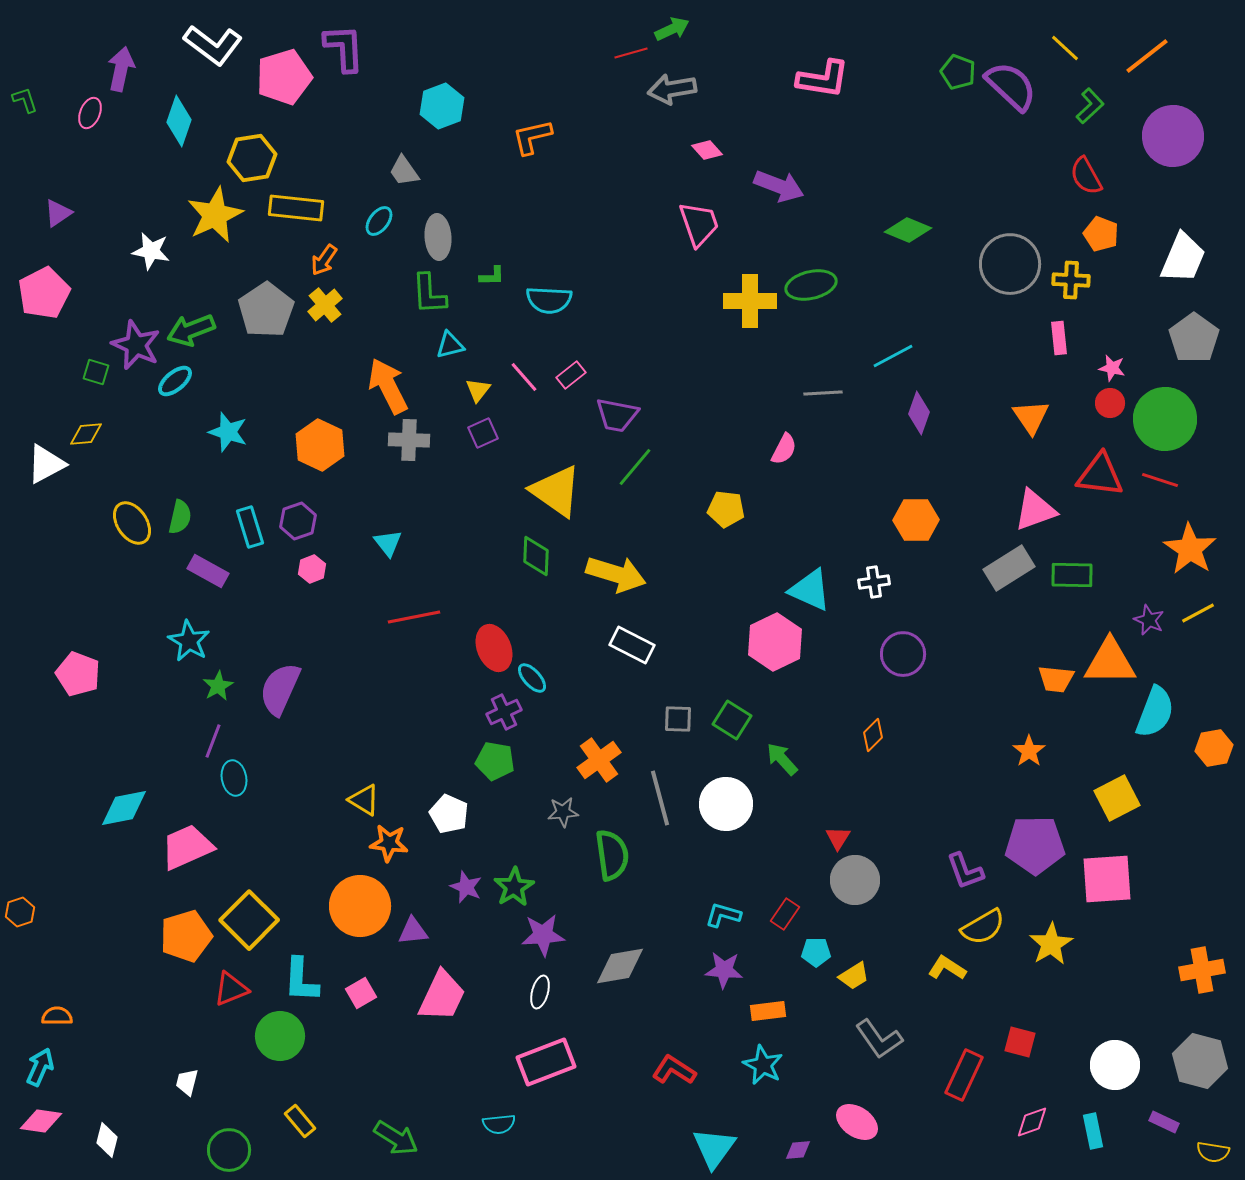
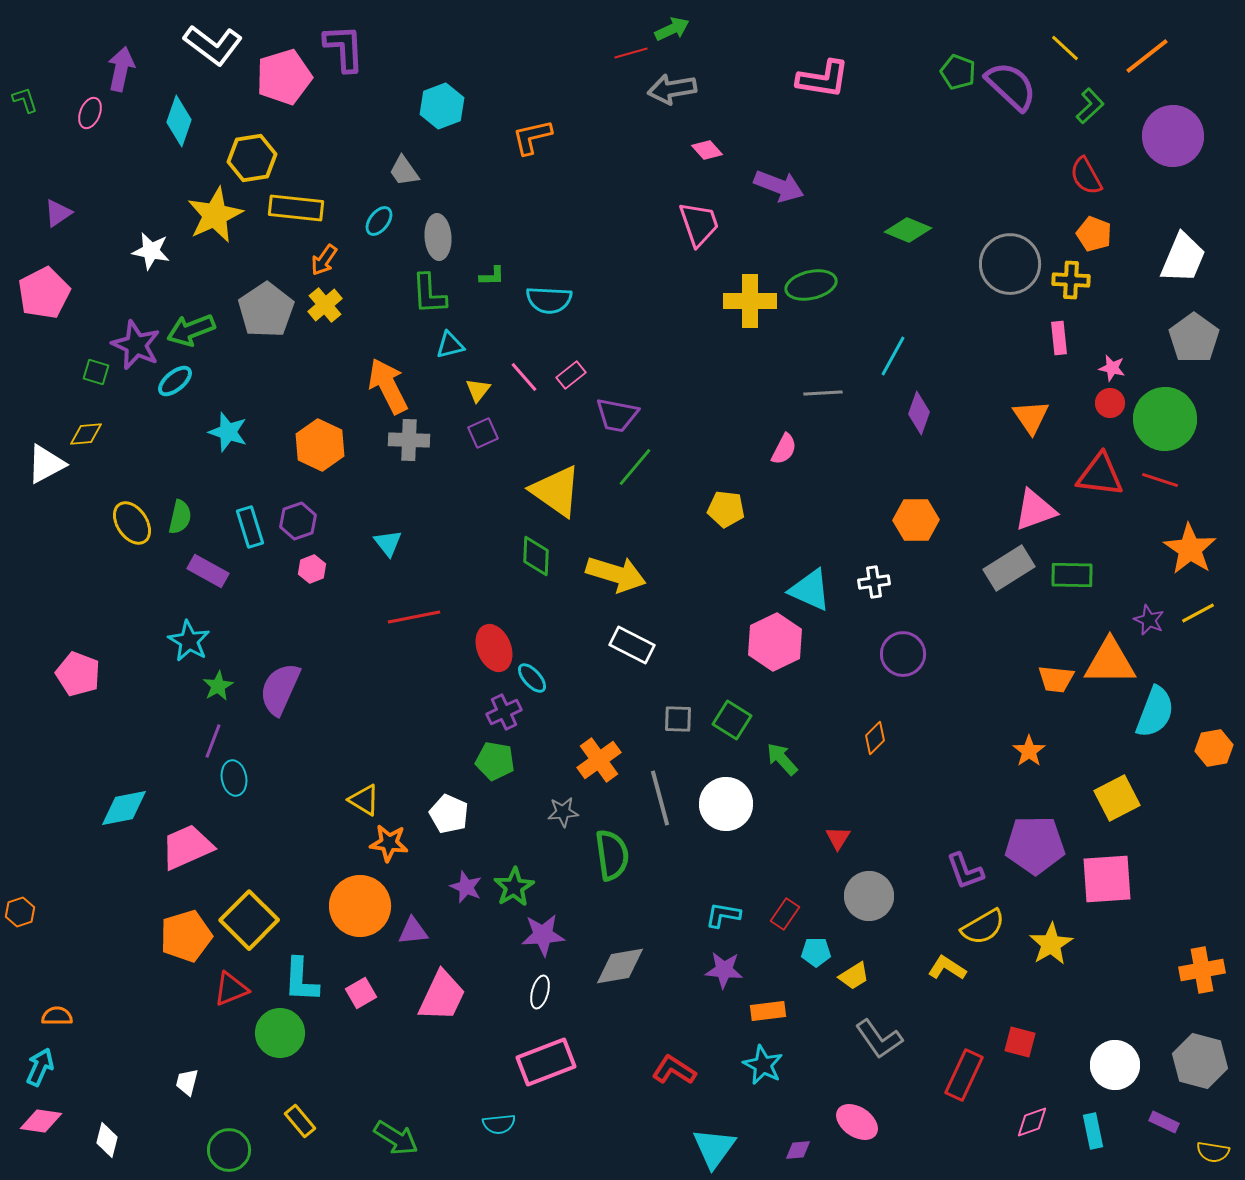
orange pentagon at (1101, 234): moved 7 px left
cyan line at (893, 356): rotated 33 degrees counterclockwise
orange diamond at (873, 735): moved 2 px right, 3 px down
gray circle at (855, 880): moved 14 px right, 16 px down
cyan L-shape at (723, 915): rotated 6 degrees counterclockwise
green circle at (280, 1036): moved 3 px up
